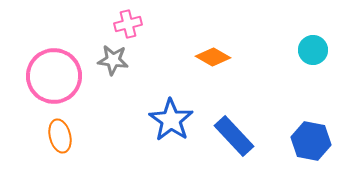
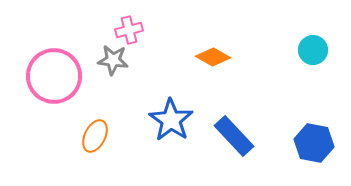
pink cross: moved 1 px right, 6 px down
orange ellipse: moved 35 px right; rotated 40 degrees clockwise
blue hexagon: moved 3 px right, 2 px down
